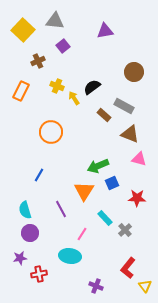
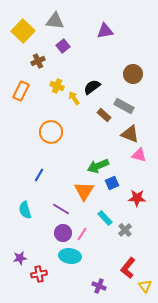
yellow square: moved 1 px down
brown circle: moved 1 px left, 2 px down
pink triangle: moved 4 px up
purple line: rotated 30 degrees counterclockwise
purple circle: moved 33 px right
purple cross: moved 3 px right
